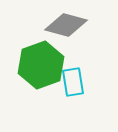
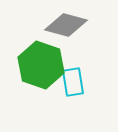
green hexagon: rotated 21 degrees counterclockwise
